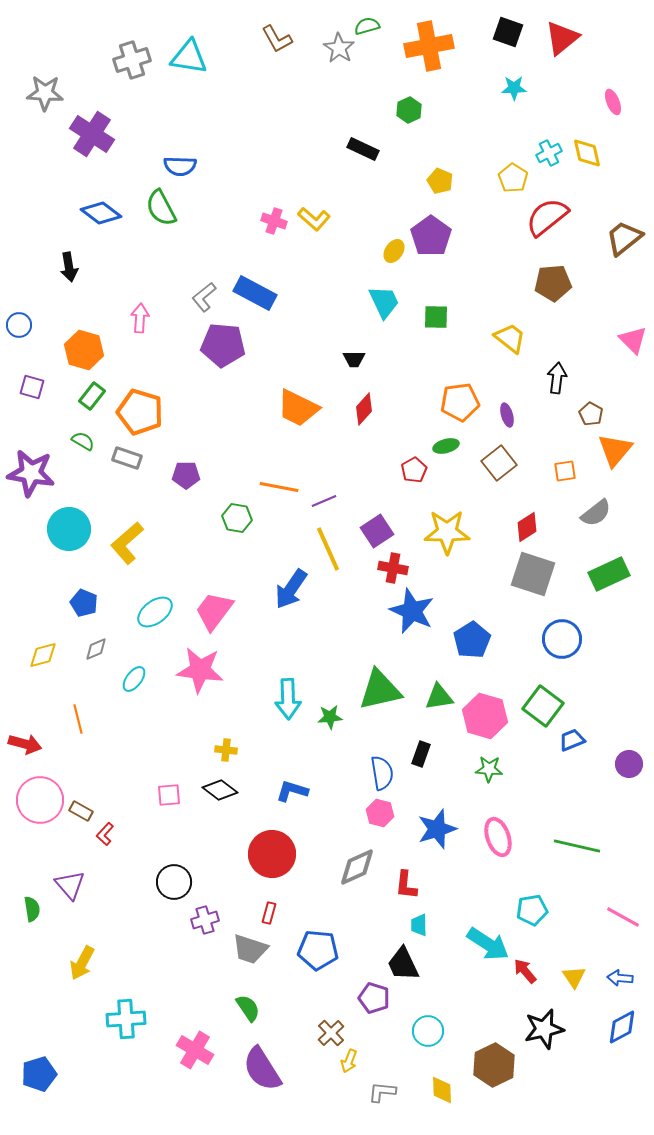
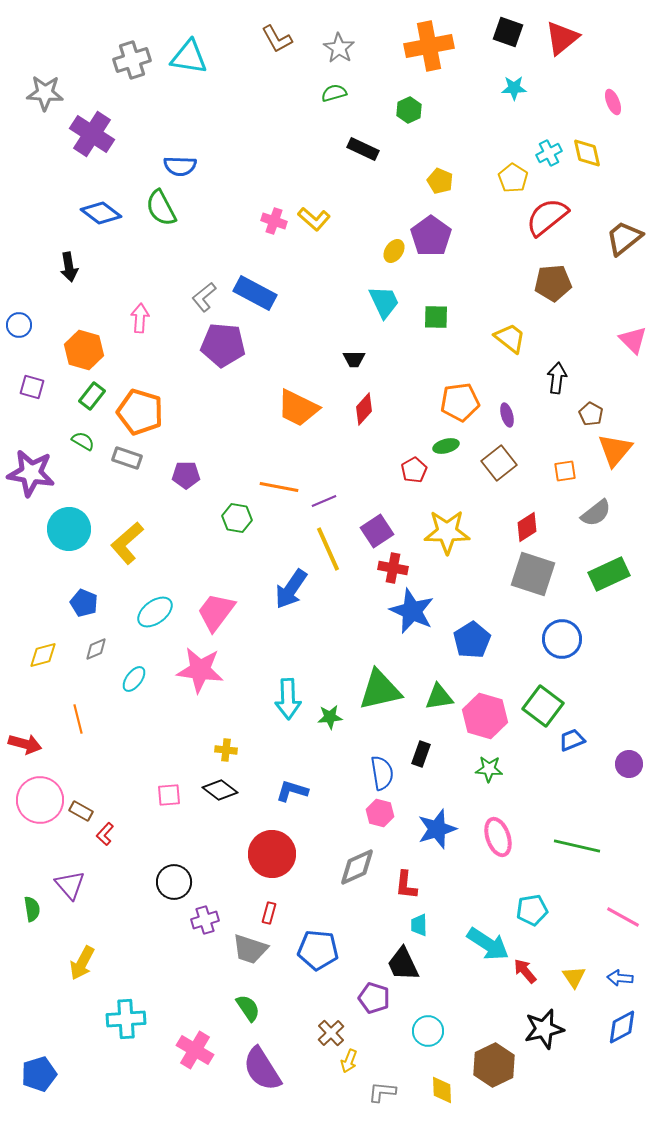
green semicircle at (367, 26): moved 33 px left, 67 px down
pink trapezoid at (214, 611): moved 2 px right, 1 px down
